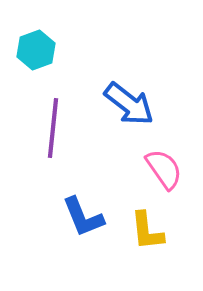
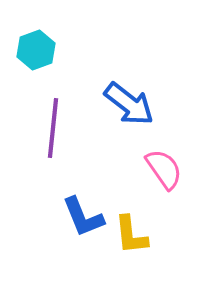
yellow L-shape: moved 16 px left, 4 px down
